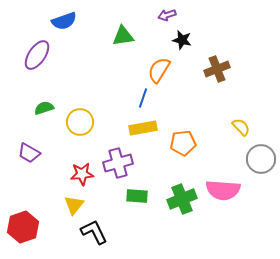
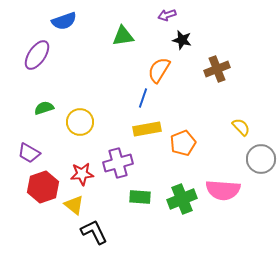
yellow rectangle: moved 4 px right, 1 px down
orange pentagon: rotated 15 degrees counterclockwise
green rectangle: moved 3 px right, 1 px down
yellow triangle: rotated 30 degrees counterclockwise
red hexagon: moved 20 px right, 40 px up
